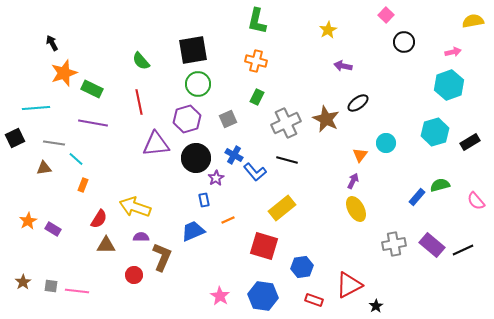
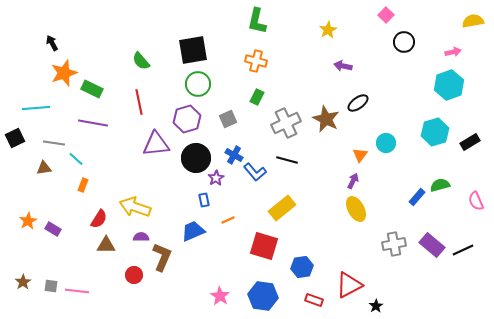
pink semicircle at (476, 201): rotated 18 degrees clockwise
